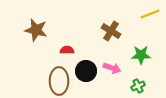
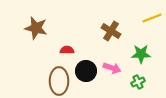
yellow line: moved 2 px right, 4 px down
brown star: moved 2 px up
green star: moved 1 px up
green cross: moved 4 px up
